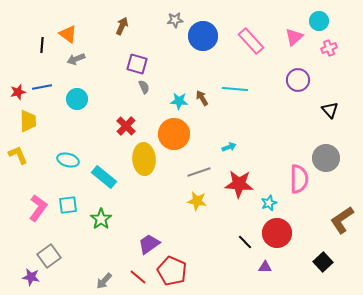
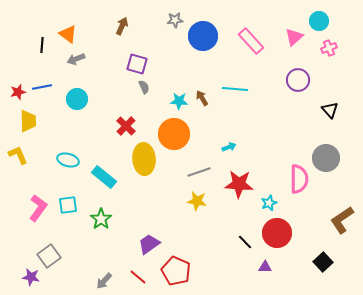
red pentagon at (172, 271): moved 4 px right
